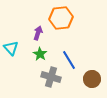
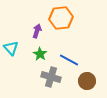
purple arrow: moved 1 px left, 2 px up
blue line: rotated 30 degrees counterclockwise
brown circle: moved 5 px left, 2 px down
